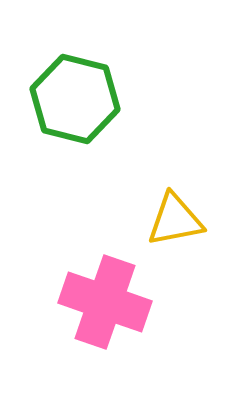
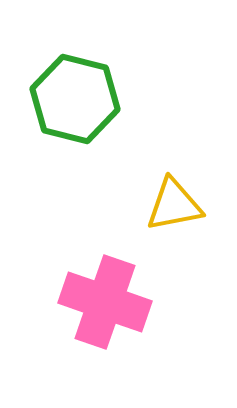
yellow triangle: moved 1 px left, 15 px up
